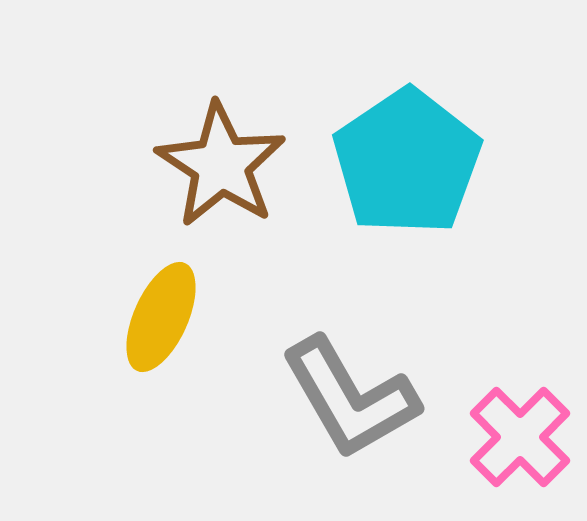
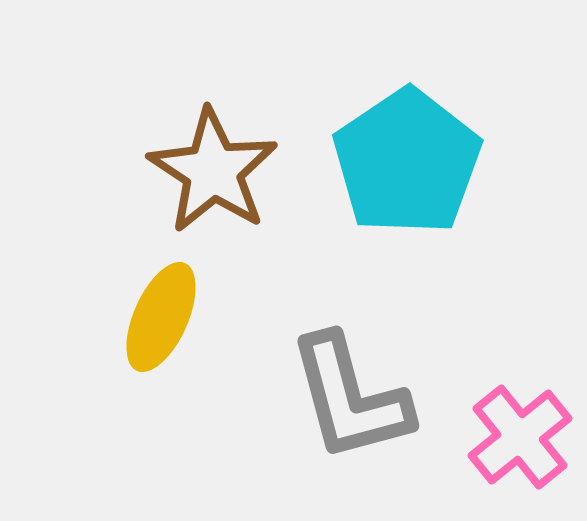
brown star: moved 8 px left, 6 px down
gray L-shape: rotated 15 degrees clockwise
pink cross: rotated 6 degrees clockwise
